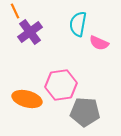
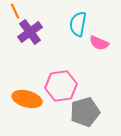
pink hexagon: moved 1 px down
gray pentagon: rotated 20 degrees counterclockwise
